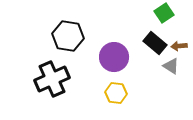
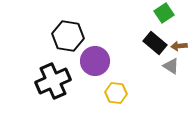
purple circle: moved 19 px left, 4 px down
black cross: moved 1 px right, 2 px down
